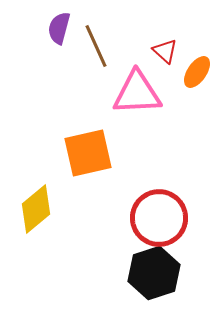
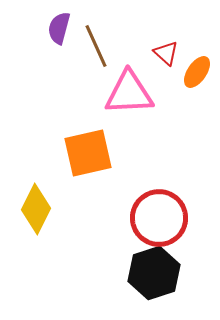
red triangle: moved 1 px right, 2 px down
pink triangle: moved 8 px left
yellow diamond: rotated 24 degrees counterclockwise
